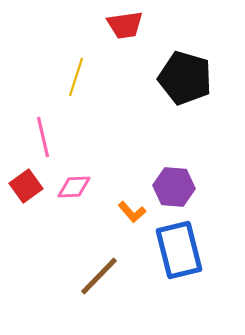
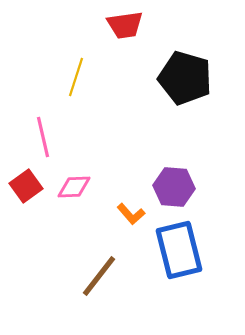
orange L-shape: moved 1 px left, 2 px down
brown line: rotated 6 degrees counterclockwise
